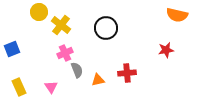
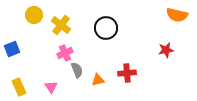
yellow circle: moved 5 px left, 3 px down
